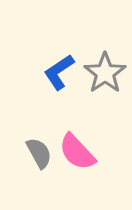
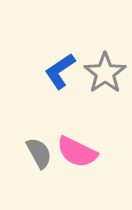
blue L-shape: moved 1 px right, 1 px up
pink semicircle: rotated 21 degrees counterclockwise
